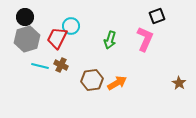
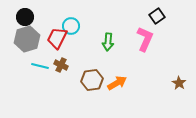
black square: rotated 14 degrees counterclockwise
green arrow: moved 2 px left, 2 px down; rotated 12 degrees counterclockwise
